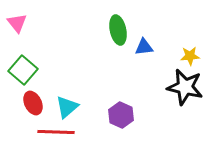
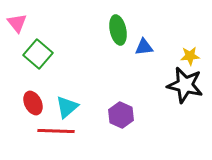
green square: moved 15 px right, 16 px up
black star: moved 2 px up
red line: moved 1 px up
